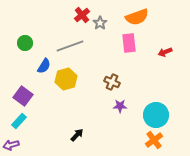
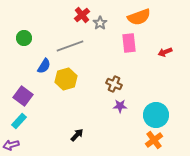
orange semicircle: moved 2 px right
green circle: moved 1 px left, 5 px up
brown cross: moved 2 px right, 2 px down
